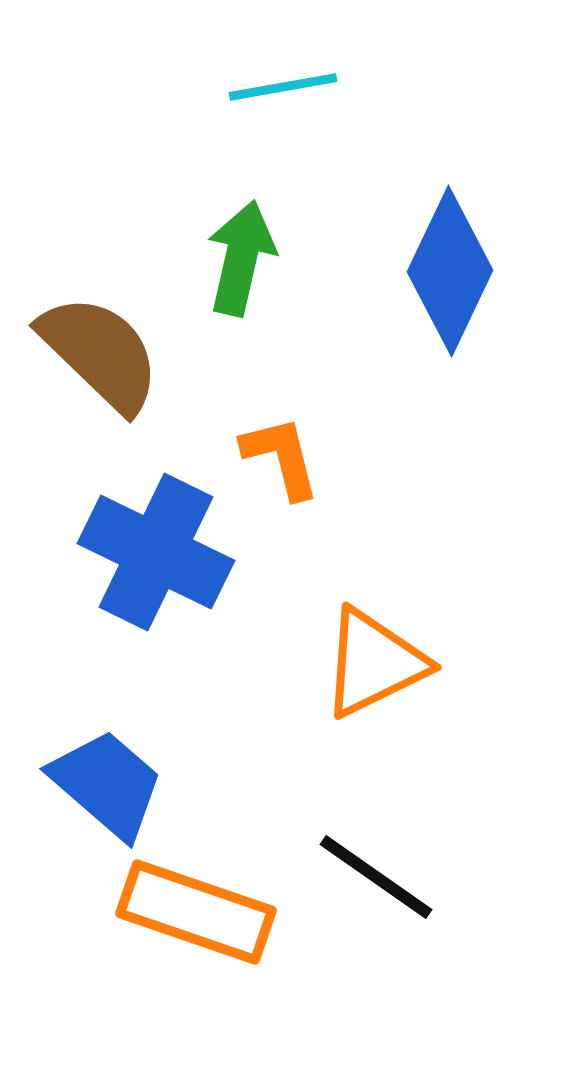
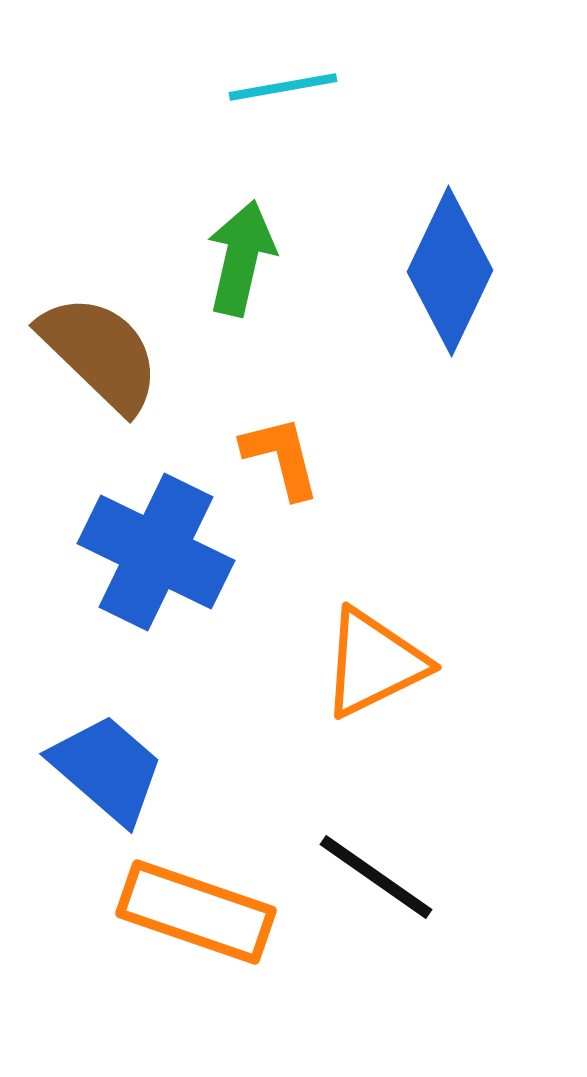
blue trapezoid: moved 15 px up
